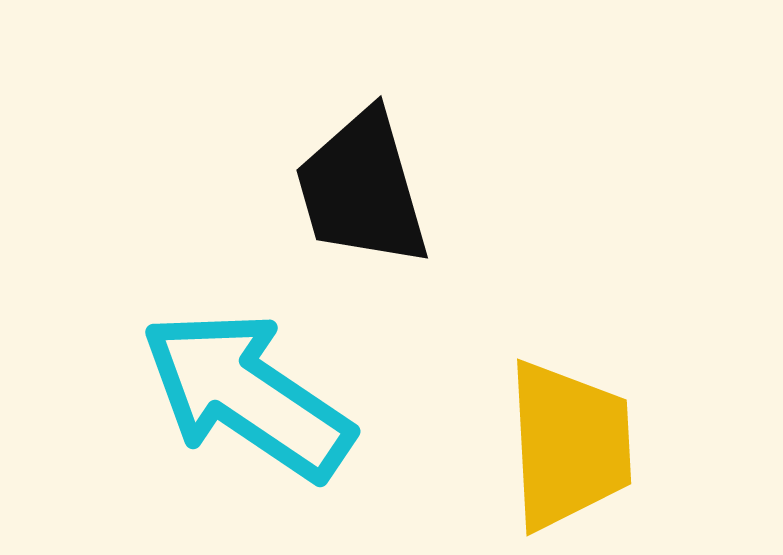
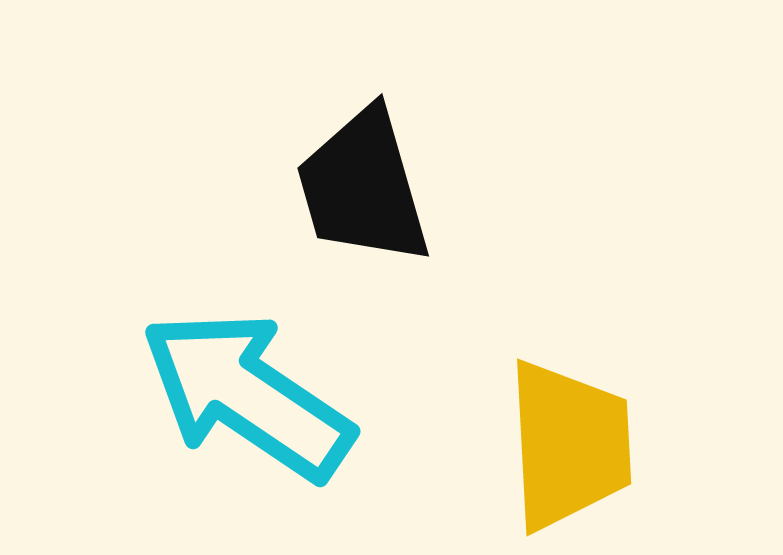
black trapezoid: moved 1 px right, 2 px up
